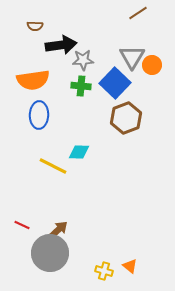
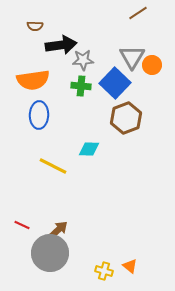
cyan diamond: moved 10 px right, 3 px up
